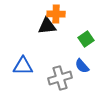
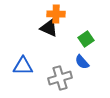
black triangle: moved 2 px right, 2 px down; rotated 30 degrees clockwise
blue semicircle: moved 4 px up
